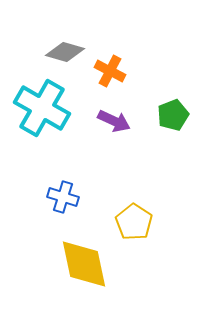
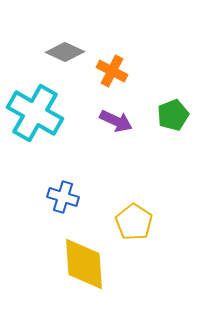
gray diamond: rotated 9 degrees clockwise
orange cross: moved 2 px right
cyan cross: moved 7 px left, 5 px down
purple arrow: moved 2 px right
yellow diamond: rotated 8 degrees clockwise
